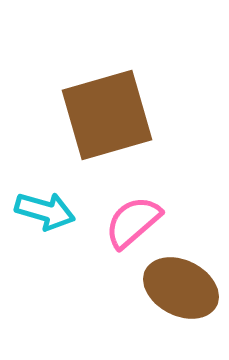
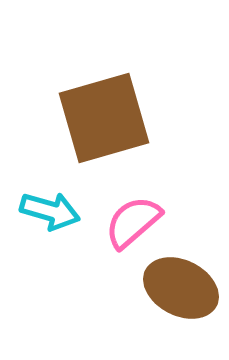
brown square: moved 3 px left, 3 px down
cyan arrow: moved 5 px right
